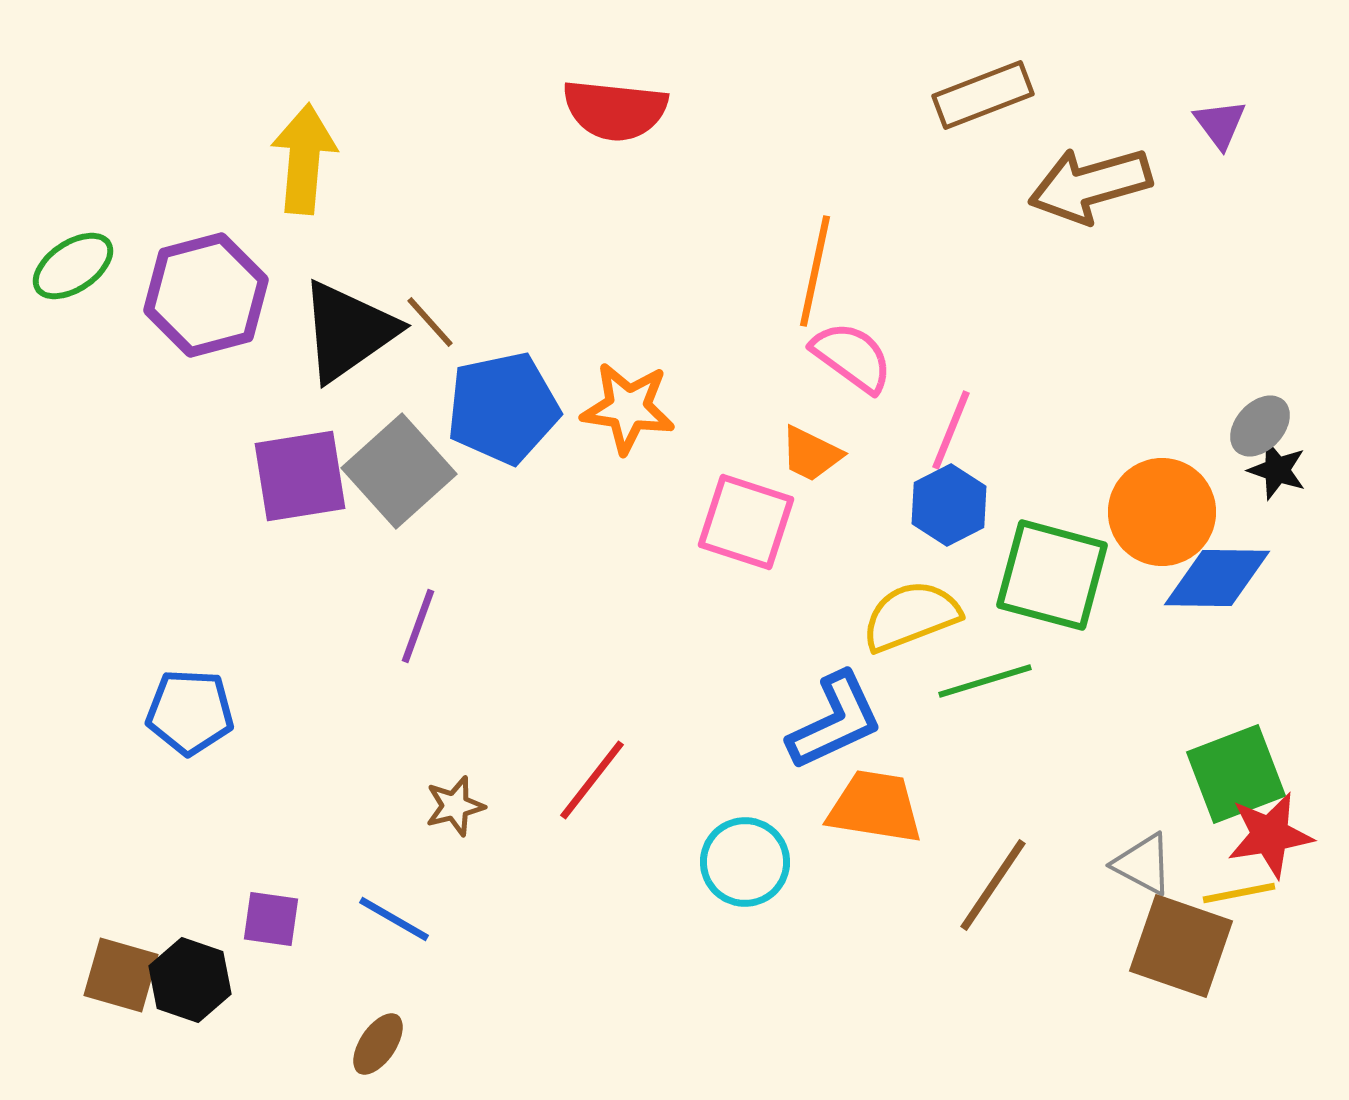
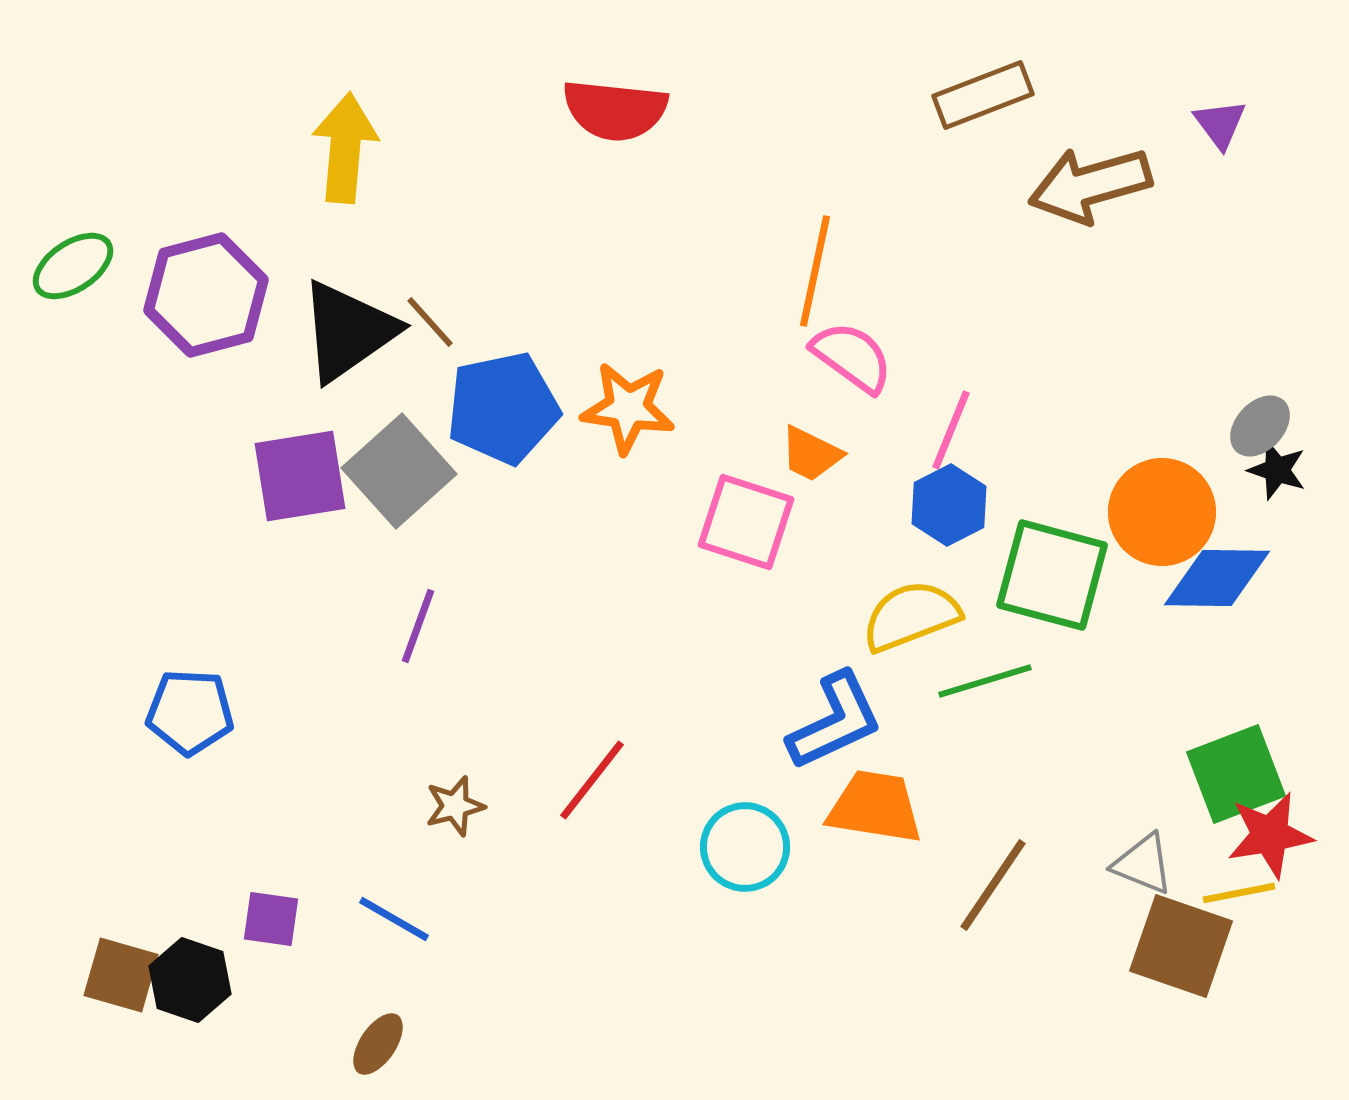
yellow arrow at (304, 159): moved 41 px right, 11 px up
cyan circle at (745, 862): moved 15 px up
gray triangle at (1143, 864): rotated 6 degrees counterclockwise
